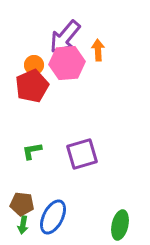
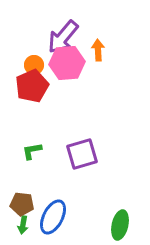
purple arrow: moved 2 px left
